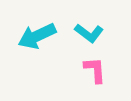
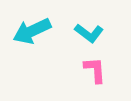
cyan arrow: moved 5 px left, 5 px up
